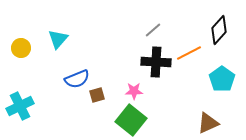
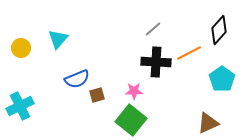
gray line: moved 1 px up
